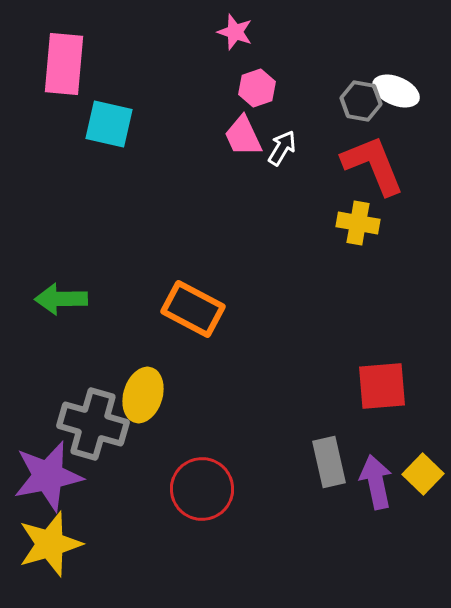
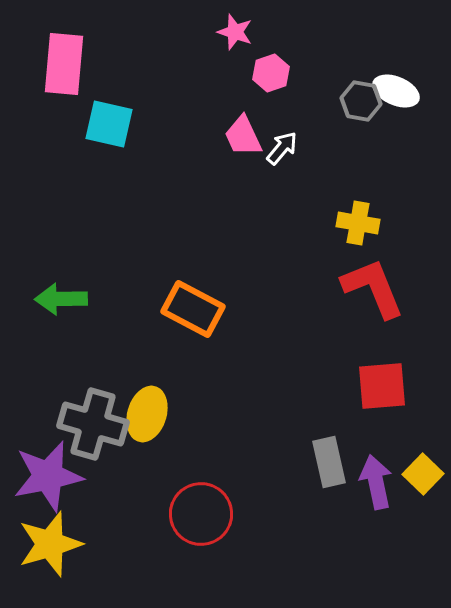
pink hexagon: moved 14 px right, 15 px up
white arrow: rotated 9 degrees clockwise
red L-shape: moved 123 px down
yellow ellipse: moved 4 px right, 19 px down
red circle: moved 1 px left, 25 px down
